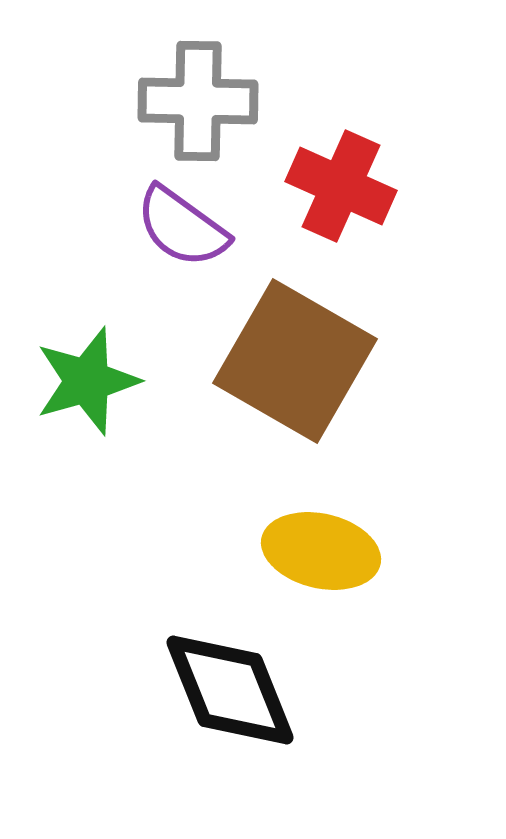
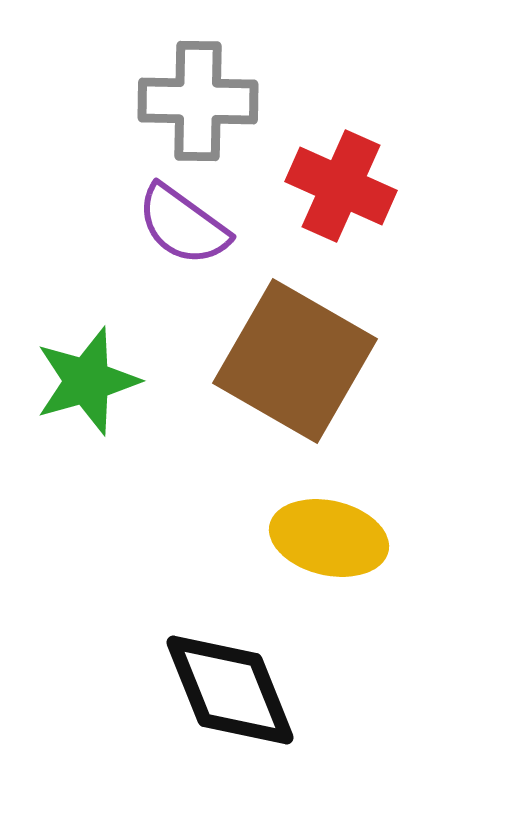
purple semicircle: moved 1 px right, 2 px up
yellow ellipse: moved 8 px right, 13 px up
